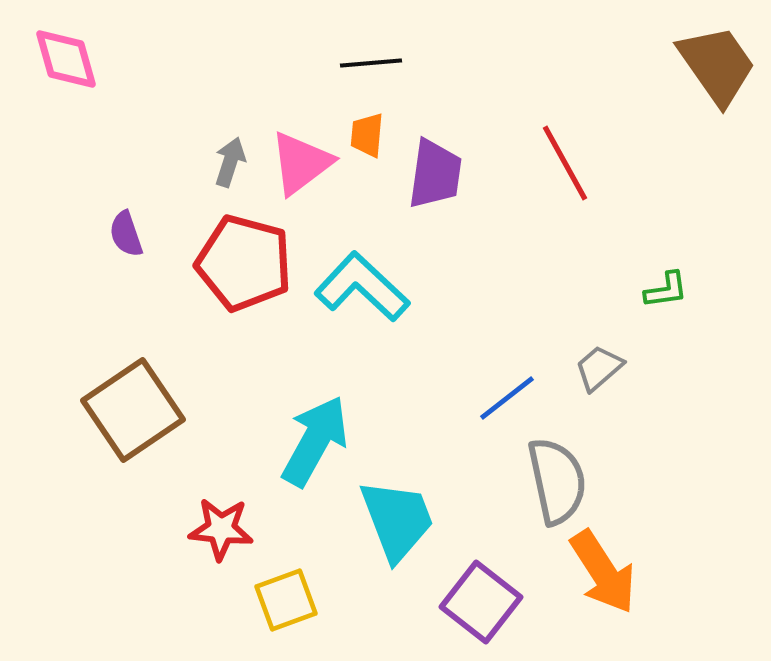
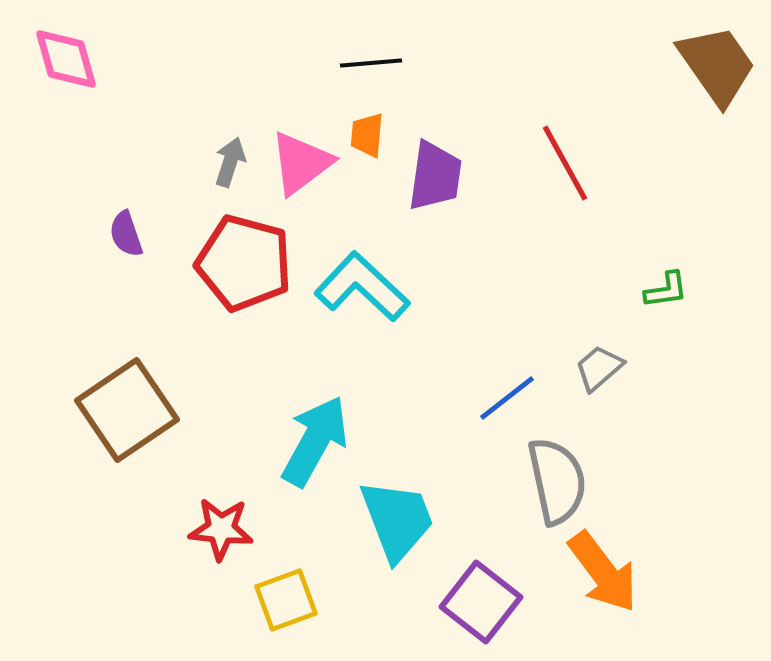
purple trapezoid: moved 2 px down
brown square: moved 6 px left
orange arrow: rotated 4 degrees counterclockwise
